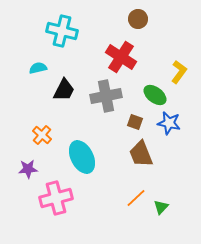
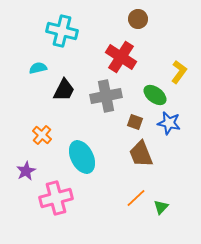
purple star: moved 2 px left, 2 px down; rotated 24 degrees counterclockwise
